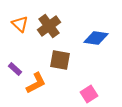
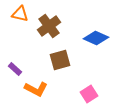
orange triangle: moved 10 px up; rotated 30 degrees counterclockwise
blue diamond: rotated 15 degrees clockwise
brown square: rotated 25 degrees counterclockwise
orange L-shape: moved 6 px down; rotated 55 degrees clockwise
